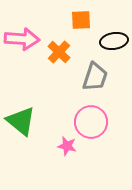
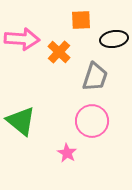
black ellipse: moved 2 px up
pink circle: moved 1 px right, 1 px up
pink star: moved 7 px down; rotated 18 degrees clockwise
